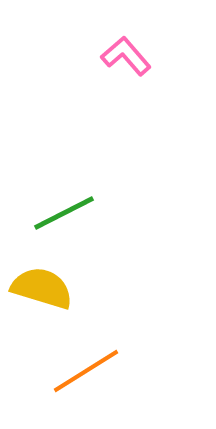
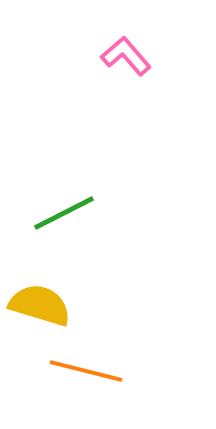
yellow semicircle: moved 2 px left, 17 px down
orange line: rotated 46 degrees clockwise
